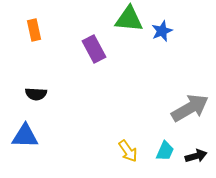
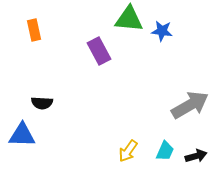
blue star: rotated 30 degrees clockwise
purple rectangle: moved 5 px right, 2 px down
black semicircle: moved 6 px right, 9 px down
gray arrow: moved 3 px up
blue triangle: moved 3 px left, 1 px up
yellow arrow: rotated 70 degrees clockwise
